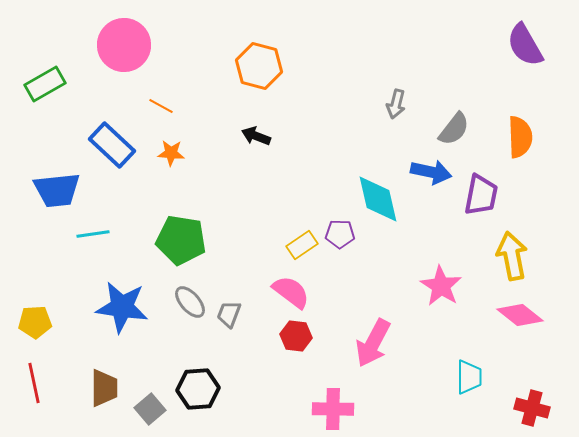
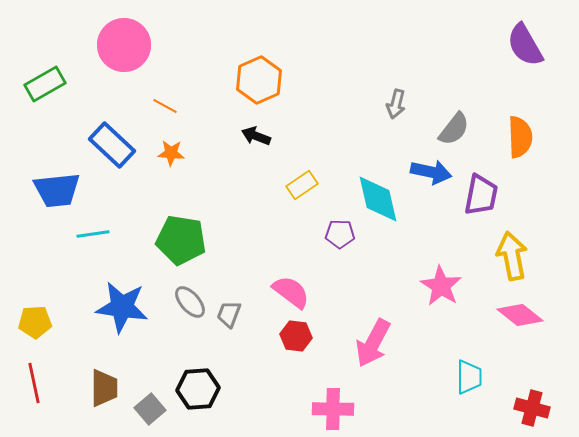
orange hexagon: moved 14 px down; rotated 21 degrees clockwise
orange line: moved 4 px right
yellow rectangle: moved 60 px up
